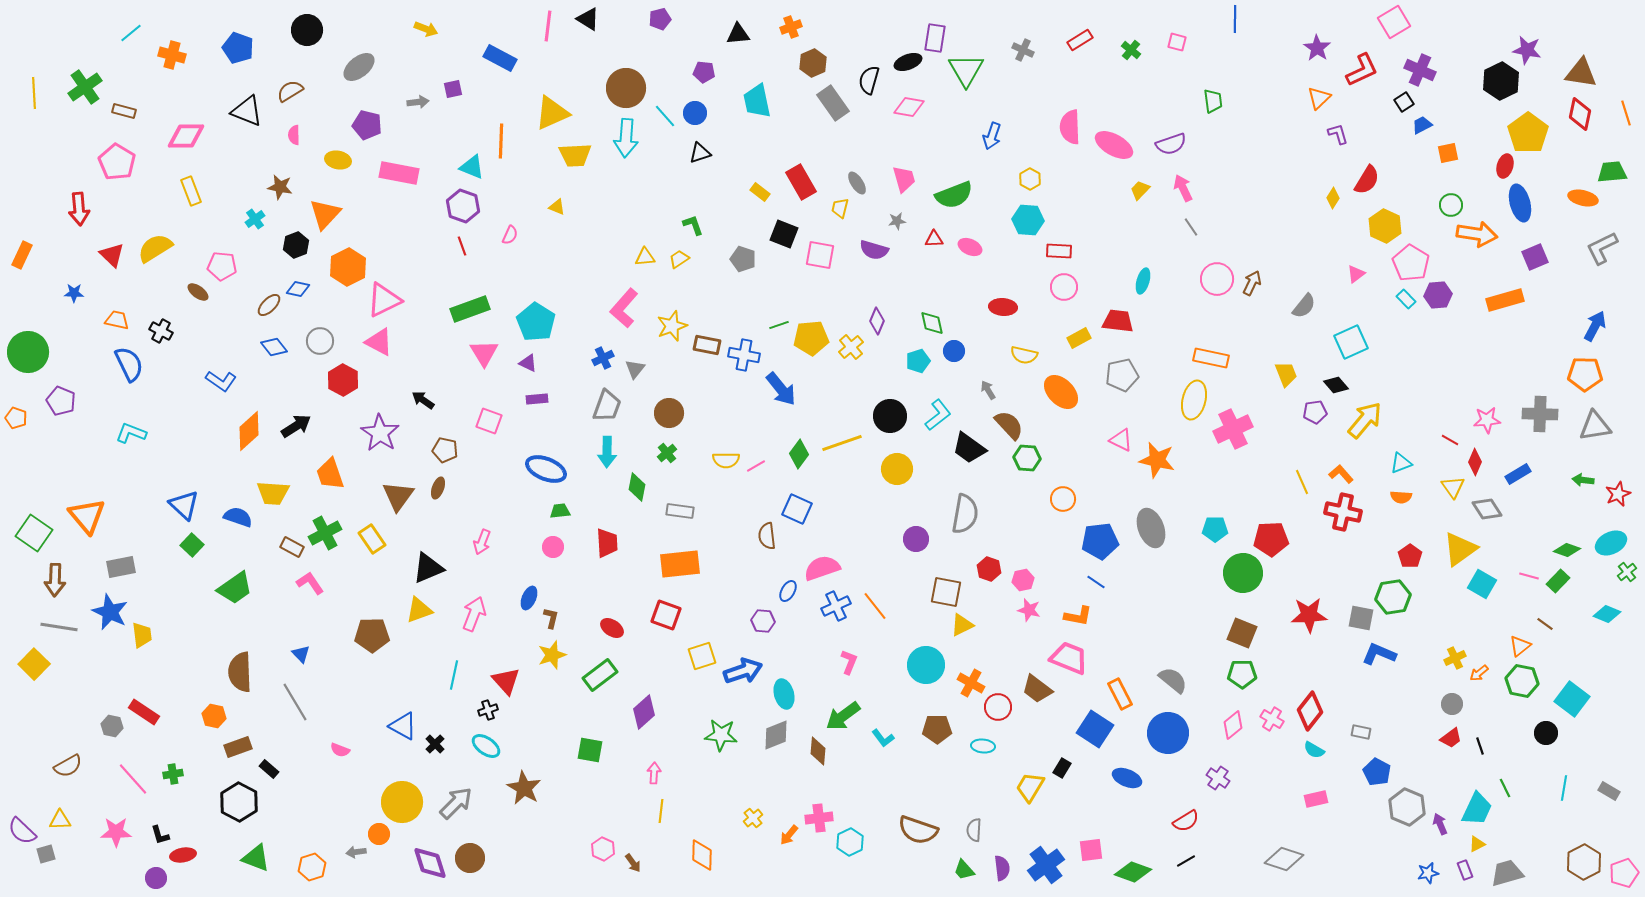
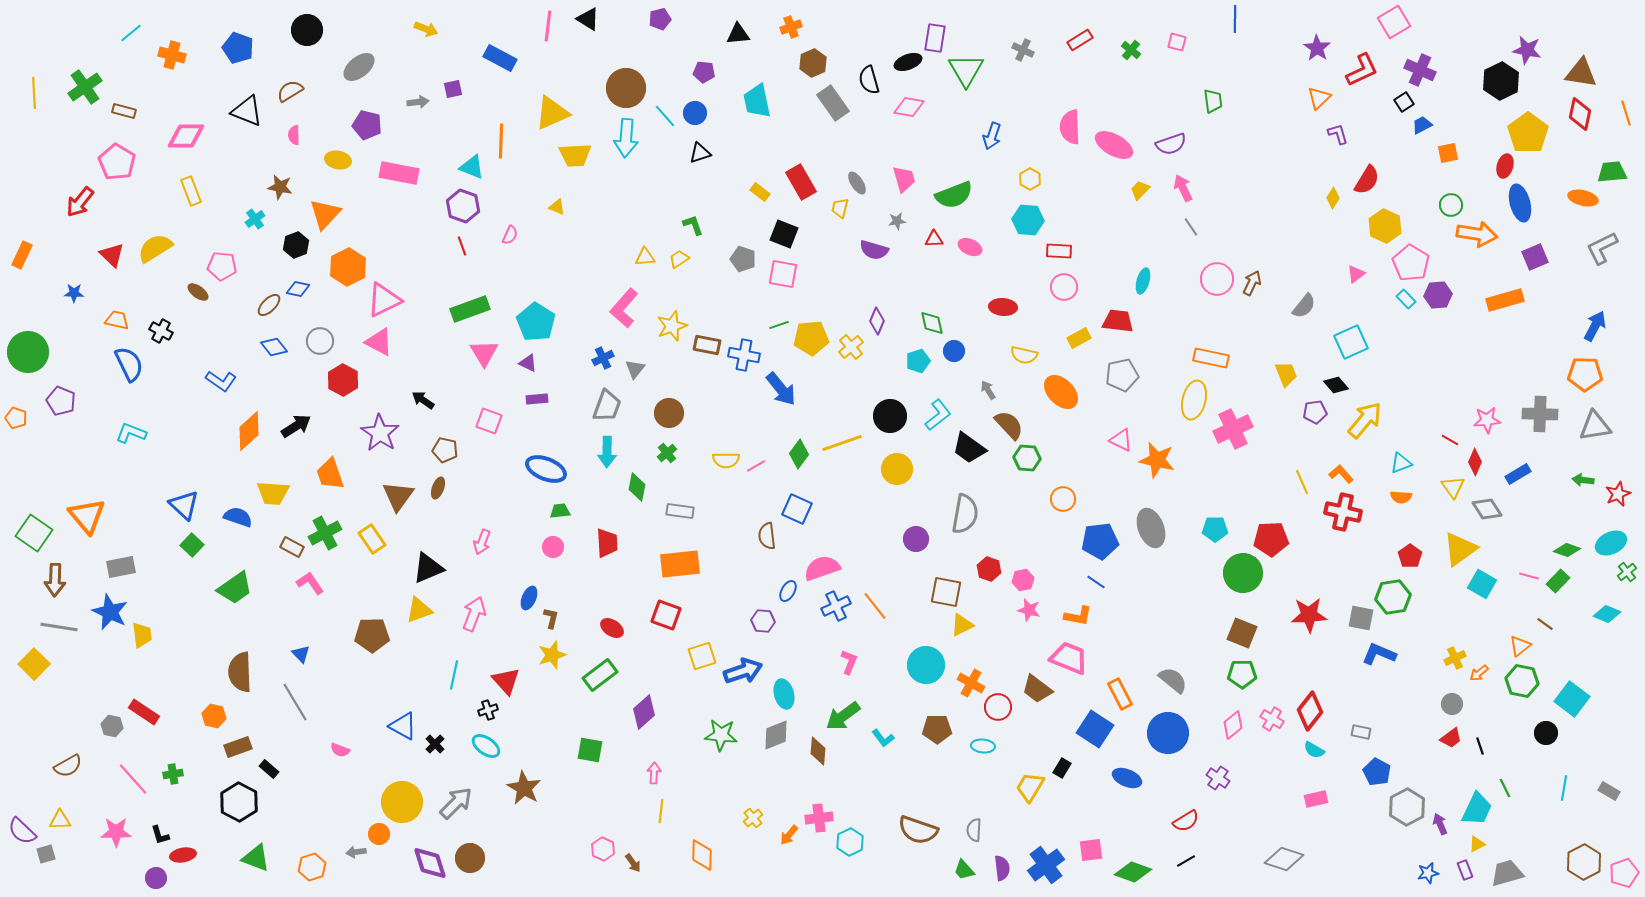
black semicircle at (869, 80): rotated 32 degrees counterclockwise
red arrow at (79, 209): moved 1 px right, 7 px up; rotated 44 degrees clockwise
pink square at (820, 255): moved 37 px left, 19 px down
gray hexagon at (1407, 807): rotated 9 degrees clockwise
